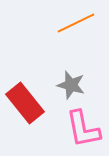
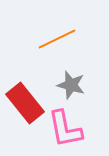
orange line: moved 19 px left, 16 px down
pink L-shape: moved 18 px left
